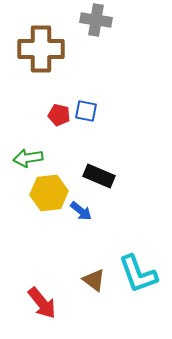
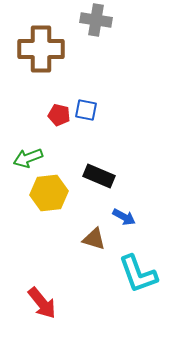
blue square: moved 1 px up
green arrow: rotated 12 degrees counterclockwise
blue arrow: moved 43 px right, 6 px down; rotated 10 degrees counterclockwise
brown triangle: moved 41 px up; rotated 20 degrees counterclockwise
